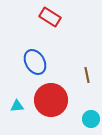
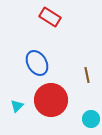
blue ellipse: moved 2 px right, 1 px down
cyan triangle: rotated 40 degrees counterclockwise
